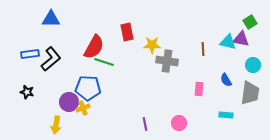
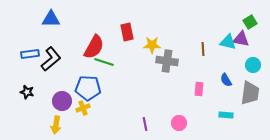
purple circle: moved 7 px left, 1 px up
